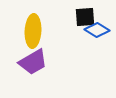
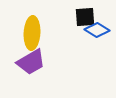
yellow ellipse: moved 1 px left, 2 px down
purple trapezoid: moved 2 px left
